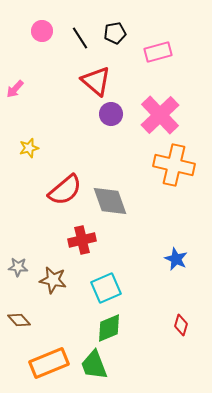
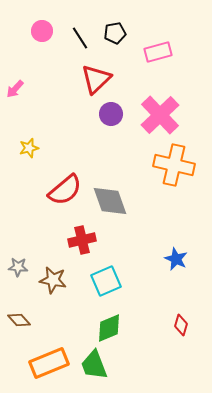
red triangle: moved 2 px up; rotated 36 degrees clockwise
cyan square: moved 7 px up
